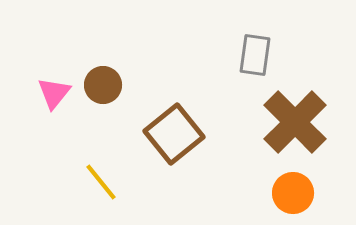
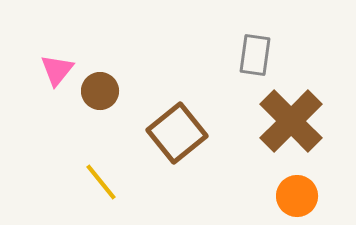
brown circle: moved 3 px left, 6 px down
pink triangle: moved 3 px right, 23 px up
brown cross: moved 4 px left, 1 px up
brown square: moved 3 px right, 1 px up
orange circle: moved 4 px right, 3 px down
